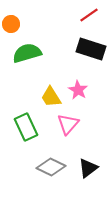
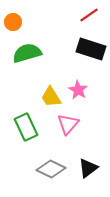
orange circle: moved 2 px right, 2 px up
gray diamond: moved 2 px down
